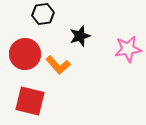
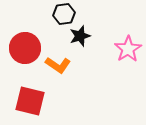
black hexagon: moved 21 px right
pink star: rotated 24 degrees counterclockwise
red circle: moved 6 px up
orange L-shape: rotated 15 degrees counterclockwise
